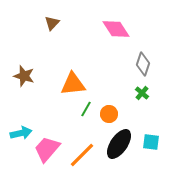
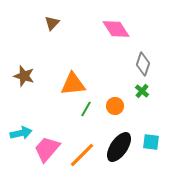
green cross: moved 2 px up
orange circle: moved 6 px right, 8 px up
black ellipse: moved 3 px down
